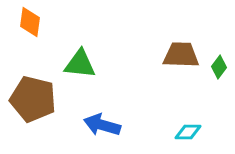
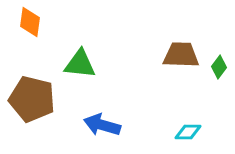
brown pentagon: moved 1 px left
